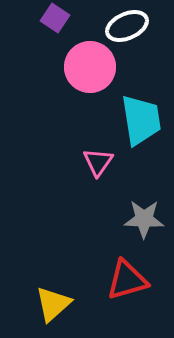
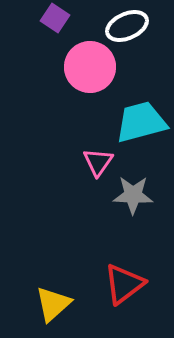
cyan trapezoid: moved 2 px down; rotated 96 degrees counterclockwise
gray star: moved 11 px left, 24 px up
red triangle: moved 3 px left, 4 px down; rotated 21 degrees counterclockwise
